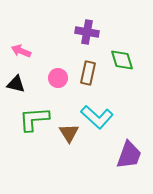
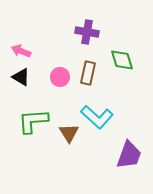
pink circle: moved 2 px right, 1 px up
black triangle: moved 5 px right, 7 px up; rotated 18 degrees clockwise
green L-shape: moved 1 px left, 2 px down
